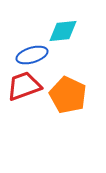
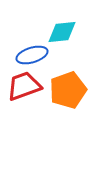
cyan diamond: moved 1 px left, 1 px down
orange pentagon: moved 5 px up; rotated 27 degrees clockwise
